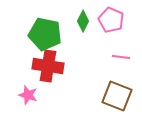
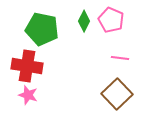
green diamond: moved 1 px right
green pentagon: moved 3 px left, 5 px up
pink line: moved 1 px left, 1 px down
red cross: moved 21 px left
brown square: moved 2 px up; rotated 24 degrees clockwise
